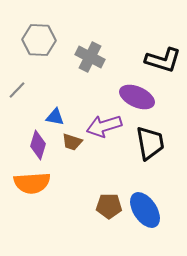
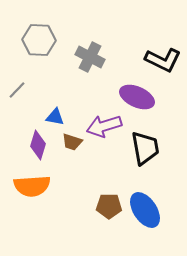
black L-shape: rotated 9 degrees clockwise
black trapezoid: moved 5 px left, 5 px down
orange semicircle: moved 3 px down
